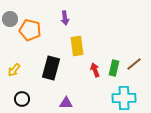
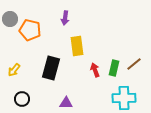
purple arrow: rotated 16 degrees clockwise
